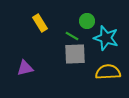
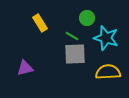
green circle: moved 3 px up
